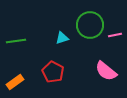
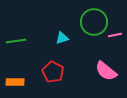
green circle: moved 4 px right, 3 px up
orange rectangle: rotated 36 degrees clockwise
